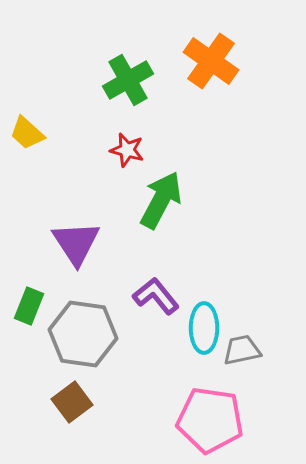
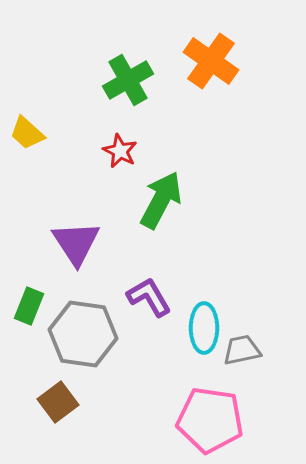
red star: moved 7 px left, 1 px down; rotated 12 degrees clockwise
purple L-shape: moved 7 px left, 1 px down; rotated 9 degrees clockwise
brown square: moved 14 px left
